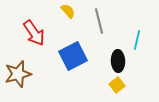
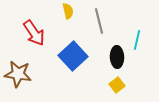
yellow semicircle: rotated 28 degrees clockwise
blue square: rotated 16 degrees counterclockwise
black ellipse: moved 1 px left, 4 px up
brown star: rotated 24 degrees clockwise
